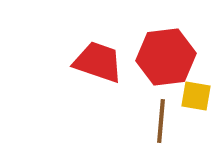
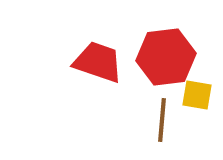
yellow square: moved 1 px right, 1 px up
brown line: moved 1 px right, 1 px up
